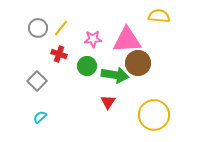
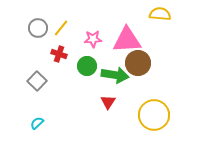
yellow semicircle: moved 1 px right, 2 px up
cyan semicircle: moved 3 px left, 6 px down
